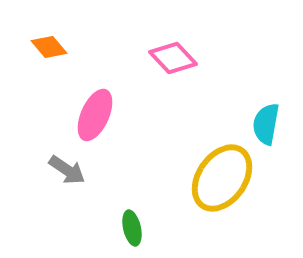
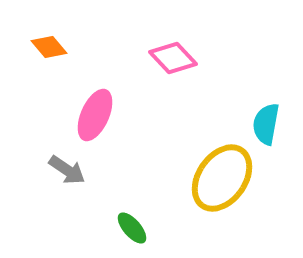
green ellipse: rotated 28 degrees counterclockwise
